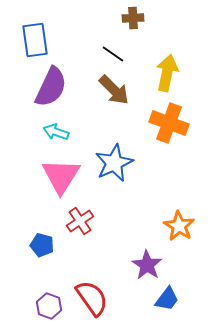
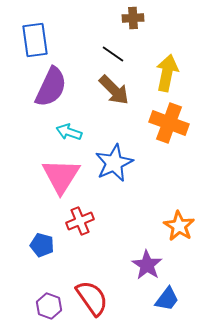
cyan arrow: moved 13 px right
red cross: rotated 12 degrees clockwise
